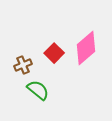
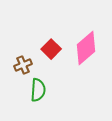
red square: moved 3 px left, 4 px up
green semicircle: rotated 55 degrees clockwise
